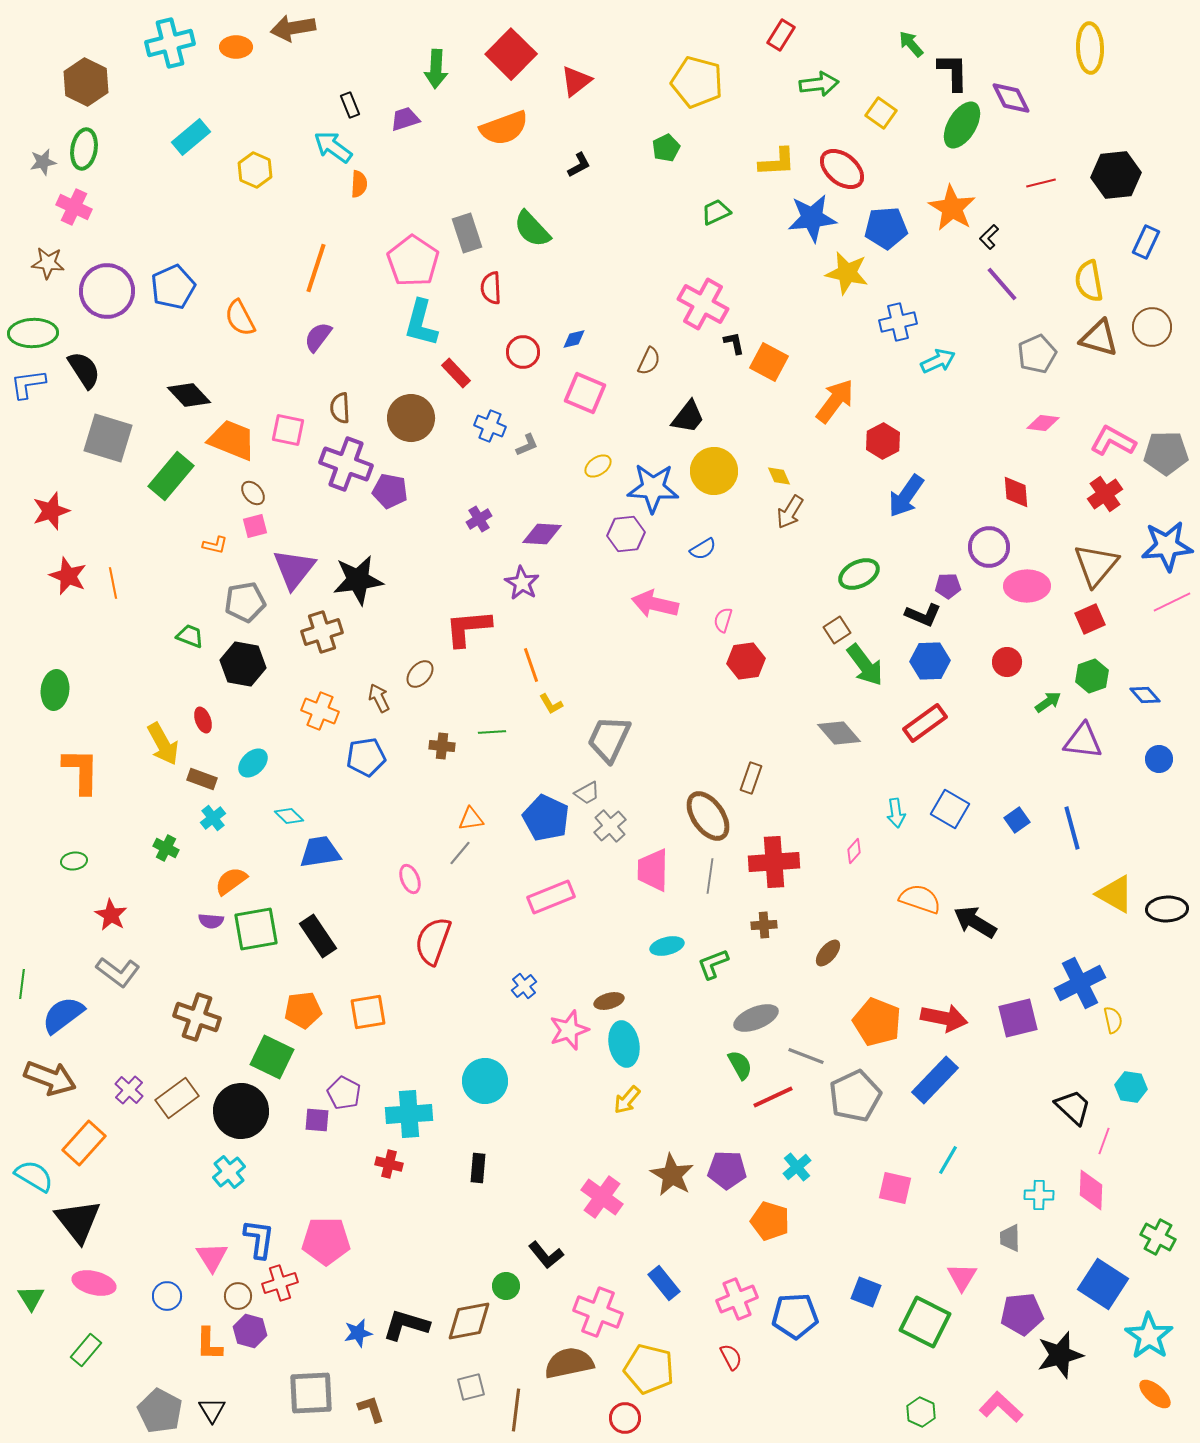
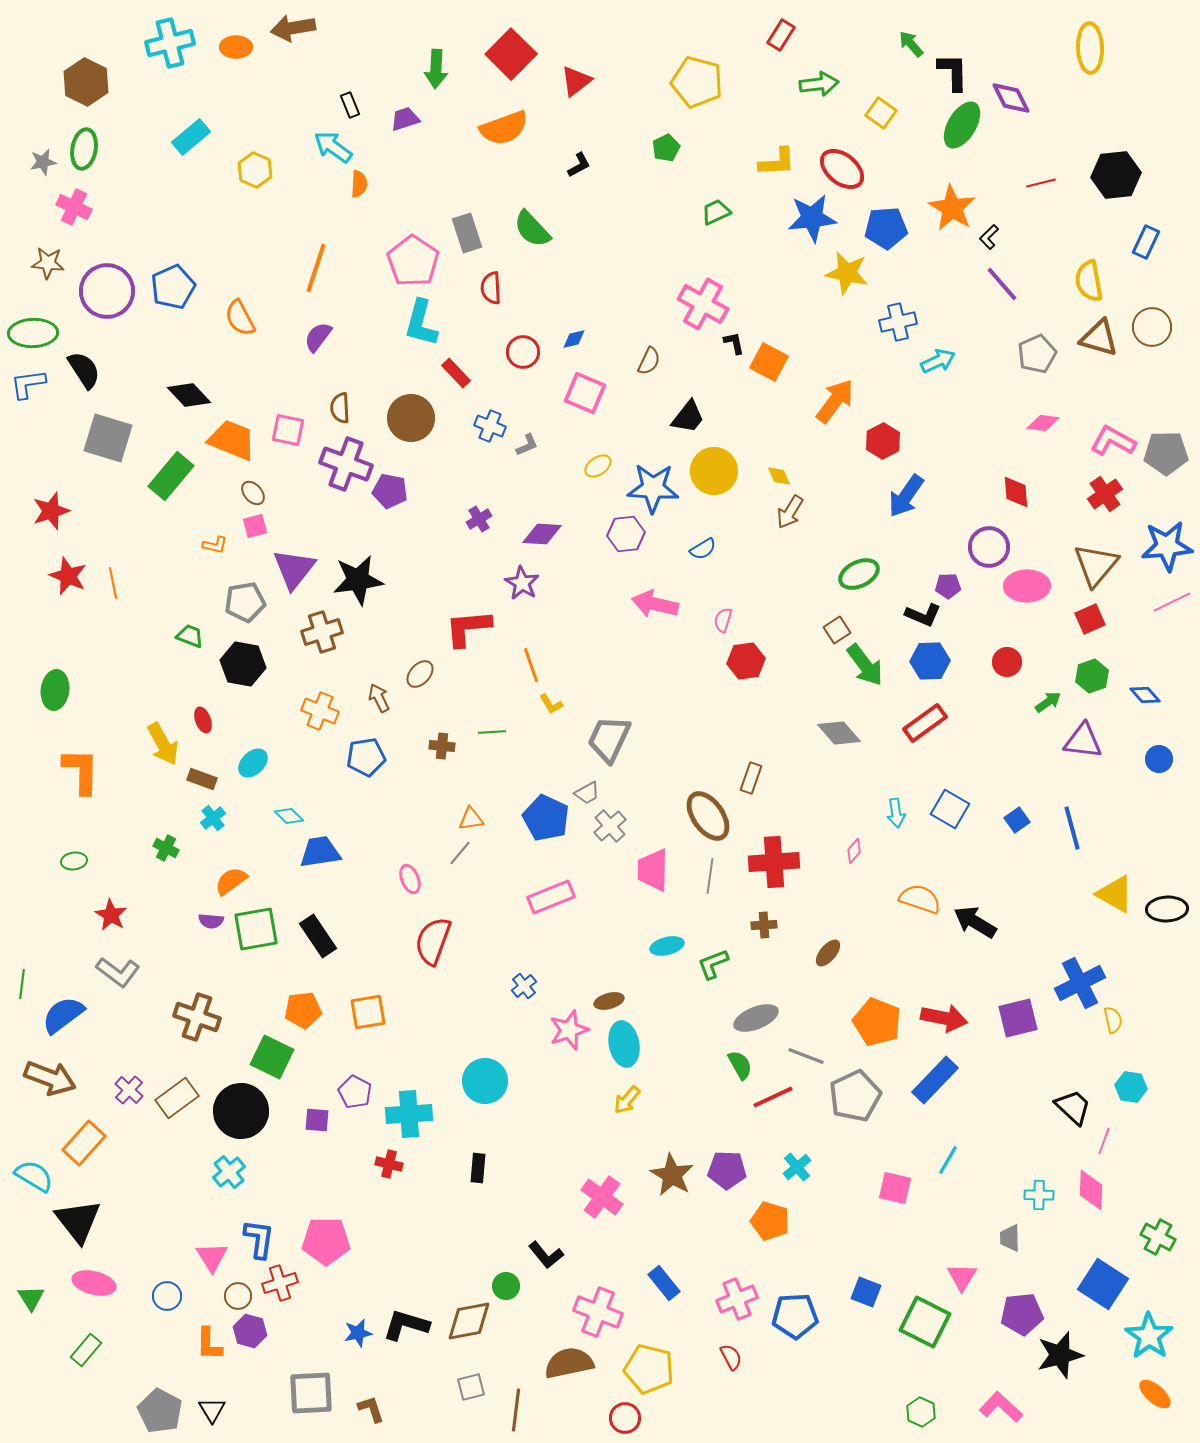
purple pentagon at (344, 1093): moved 11 px right, 1 px up
